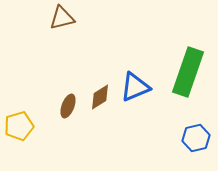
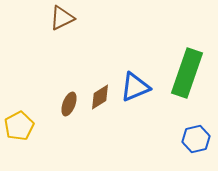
brown triangle: rotated 12 degrees counterclockwise
green rectangle: moved 1 px left, 1 px down
brown ellipse: moved 1 px right, 2 px up
yellow pentagon: rotated 12 degrees counterclockwise
blue hexagon: moved 1 px down
